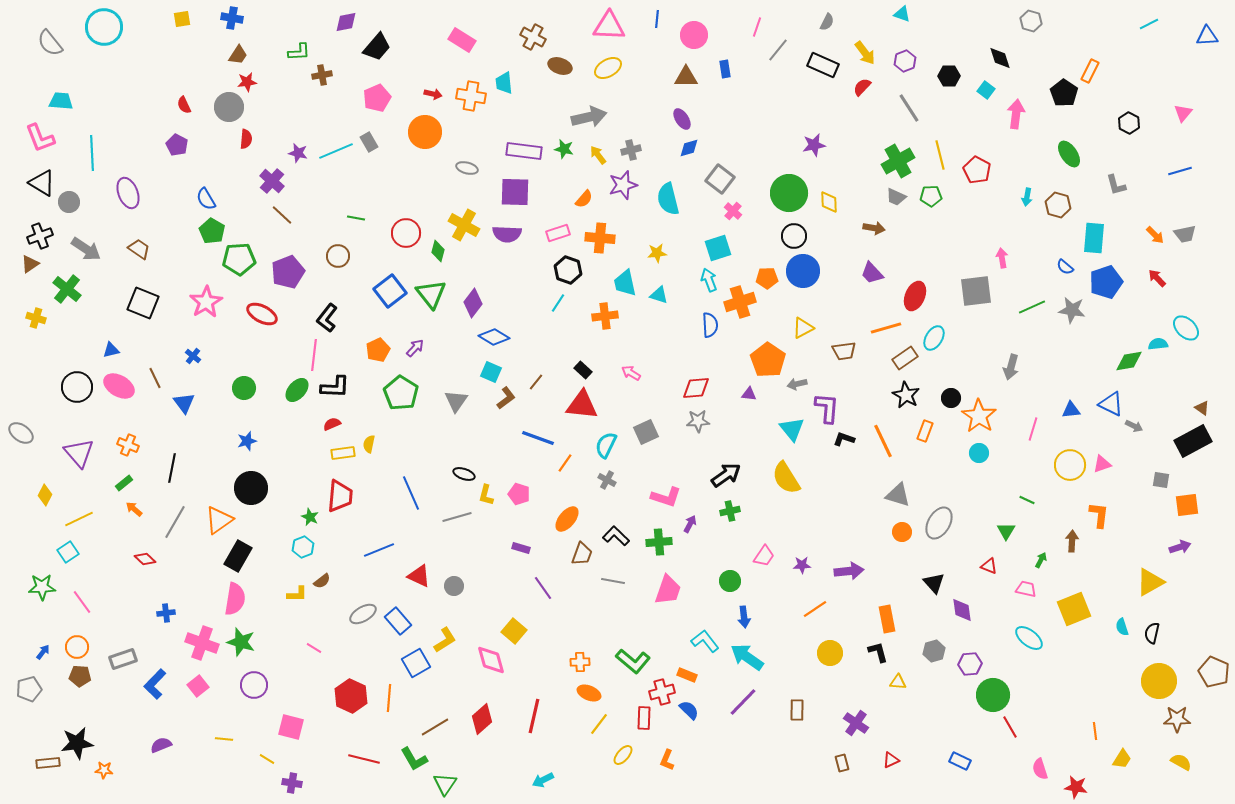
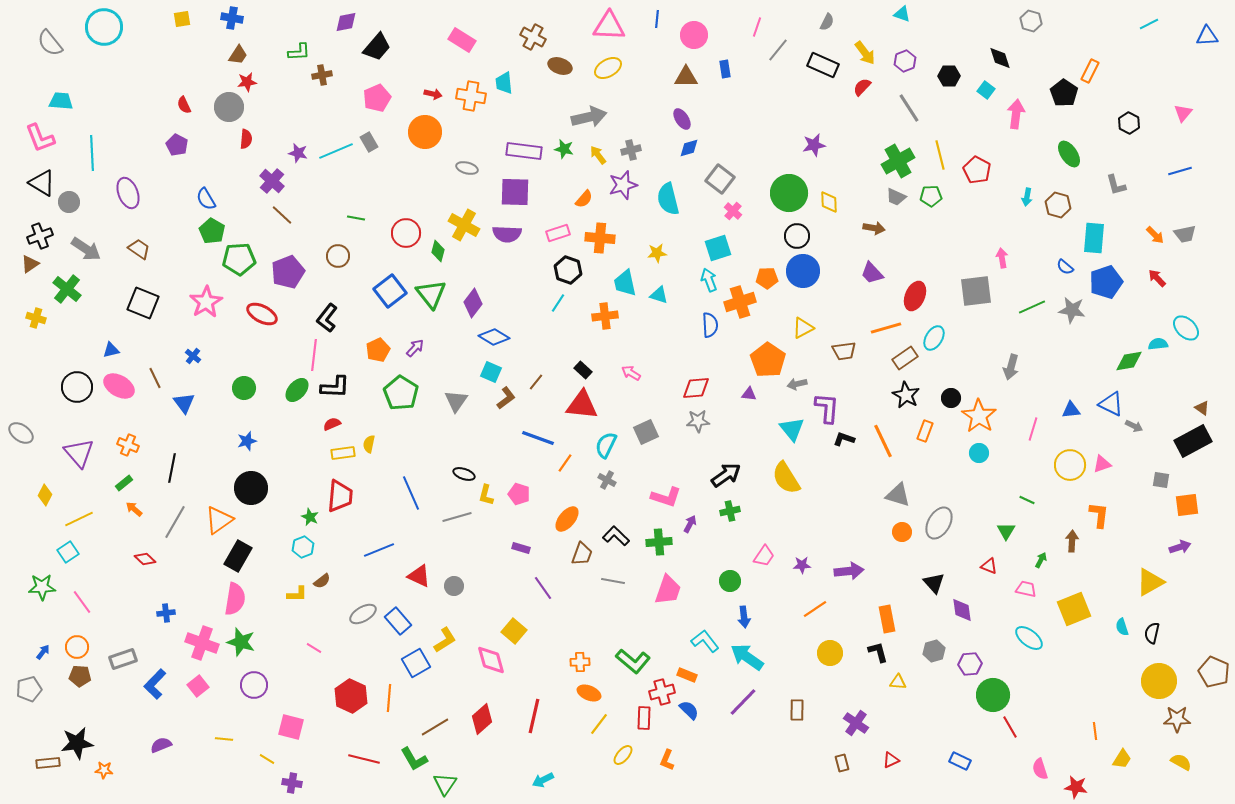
black circle at (794, 236): moved 3 px right
